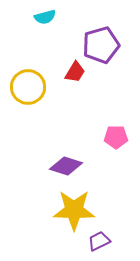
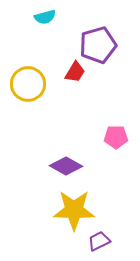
purple pentagon: moved 3 px left
yellow circle: moved 3 px up
purple diamond: rotated 12 degrees clockwise
